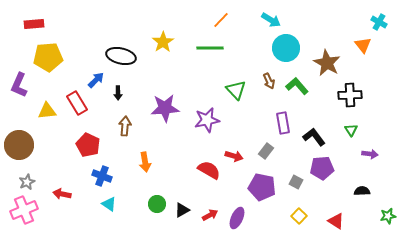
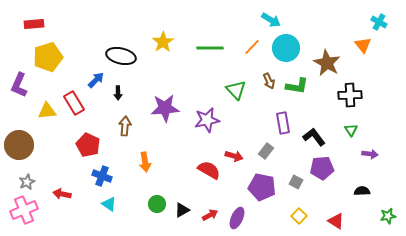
orange line at (221, 20): moved 31 px right, 27 px down
yellow pentagon at (48, 57): rotated 12 degrees counterclockwise
green L-shape at (297, 86): rotated 140 degrees clockwise
red rectangle at (77, 103): moved 3 px left
